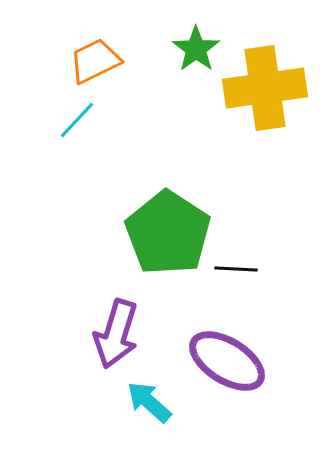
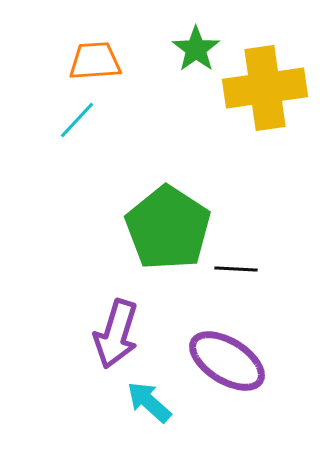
orange trapezoid: rotated 22 degrees clockwise
green pentagon: moved 5 px up
